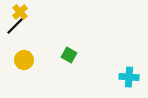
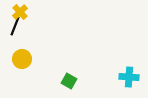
black line: rotated 24 degrees counterclockwise
green square: moved 26 px down
yellow circle: moved 2 px left, 1 px up
